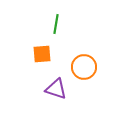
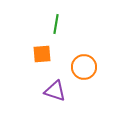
purple triangle: moved 1 px left, 2 px down
